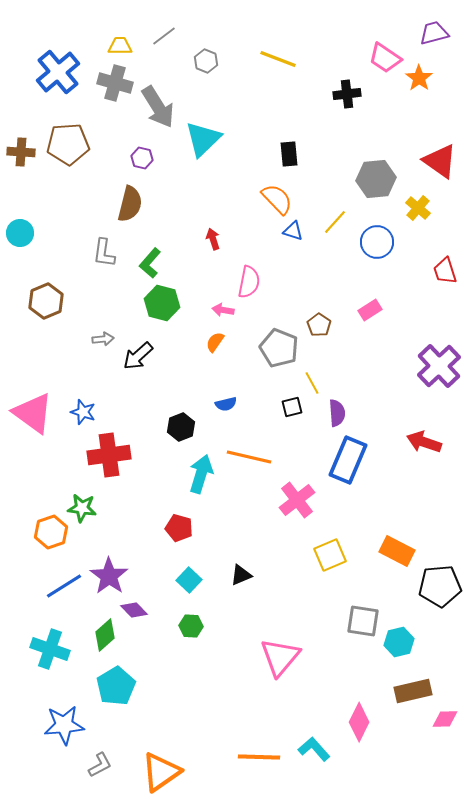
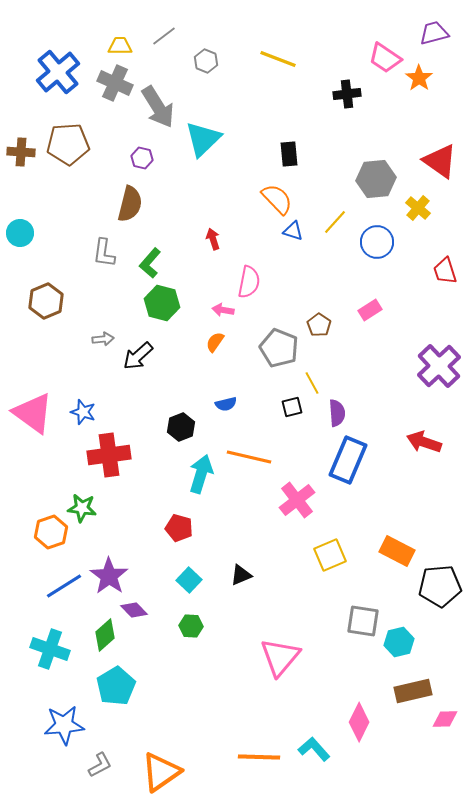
gray cross at (115, 83): rotated 8 degrees clockwise
